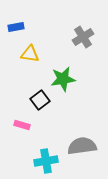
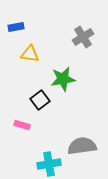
cyan cross: moved 3 px right, 3 px down
